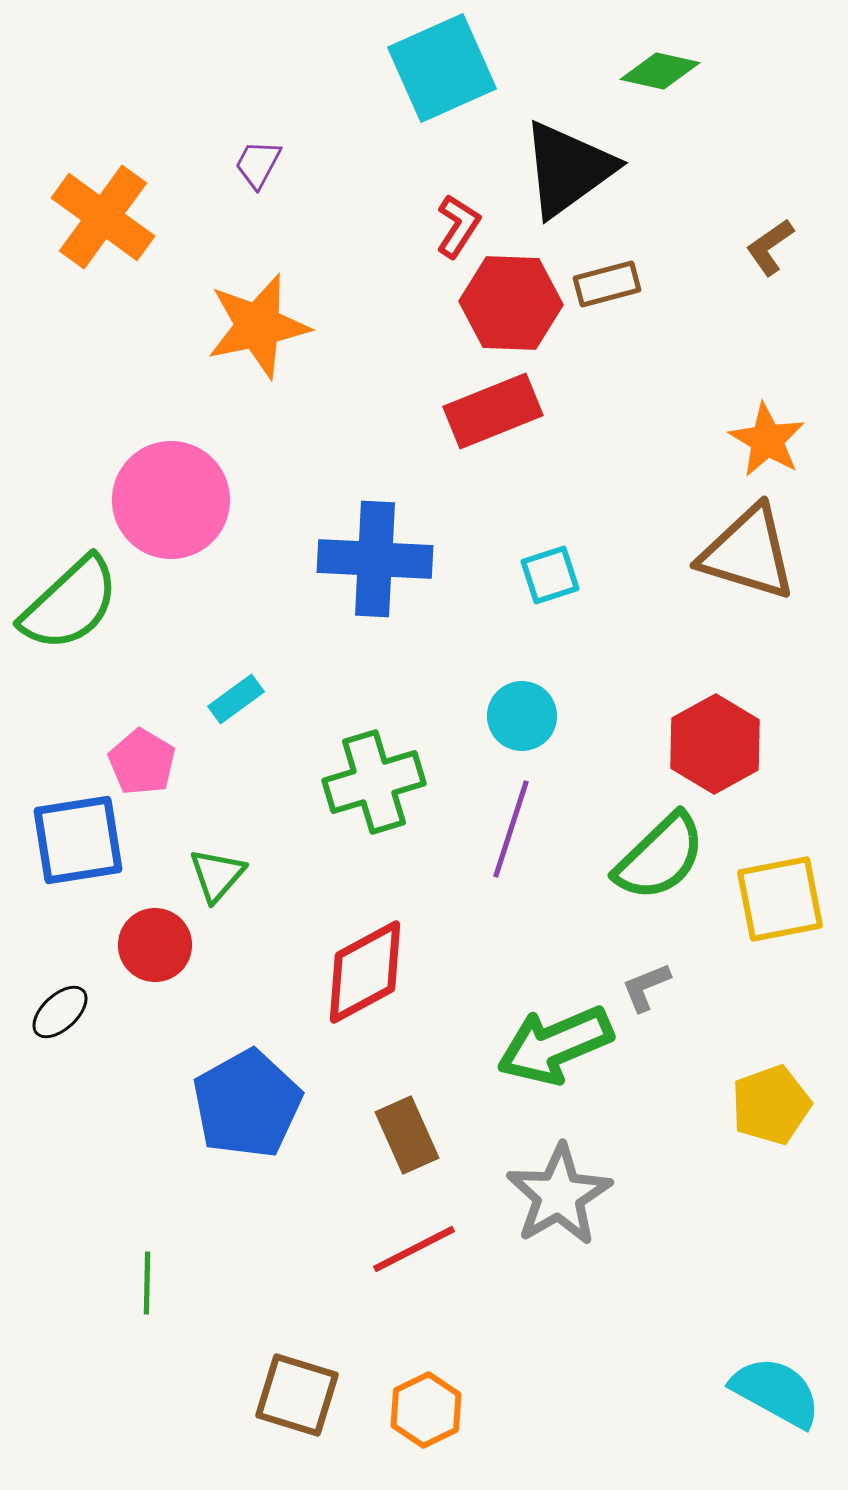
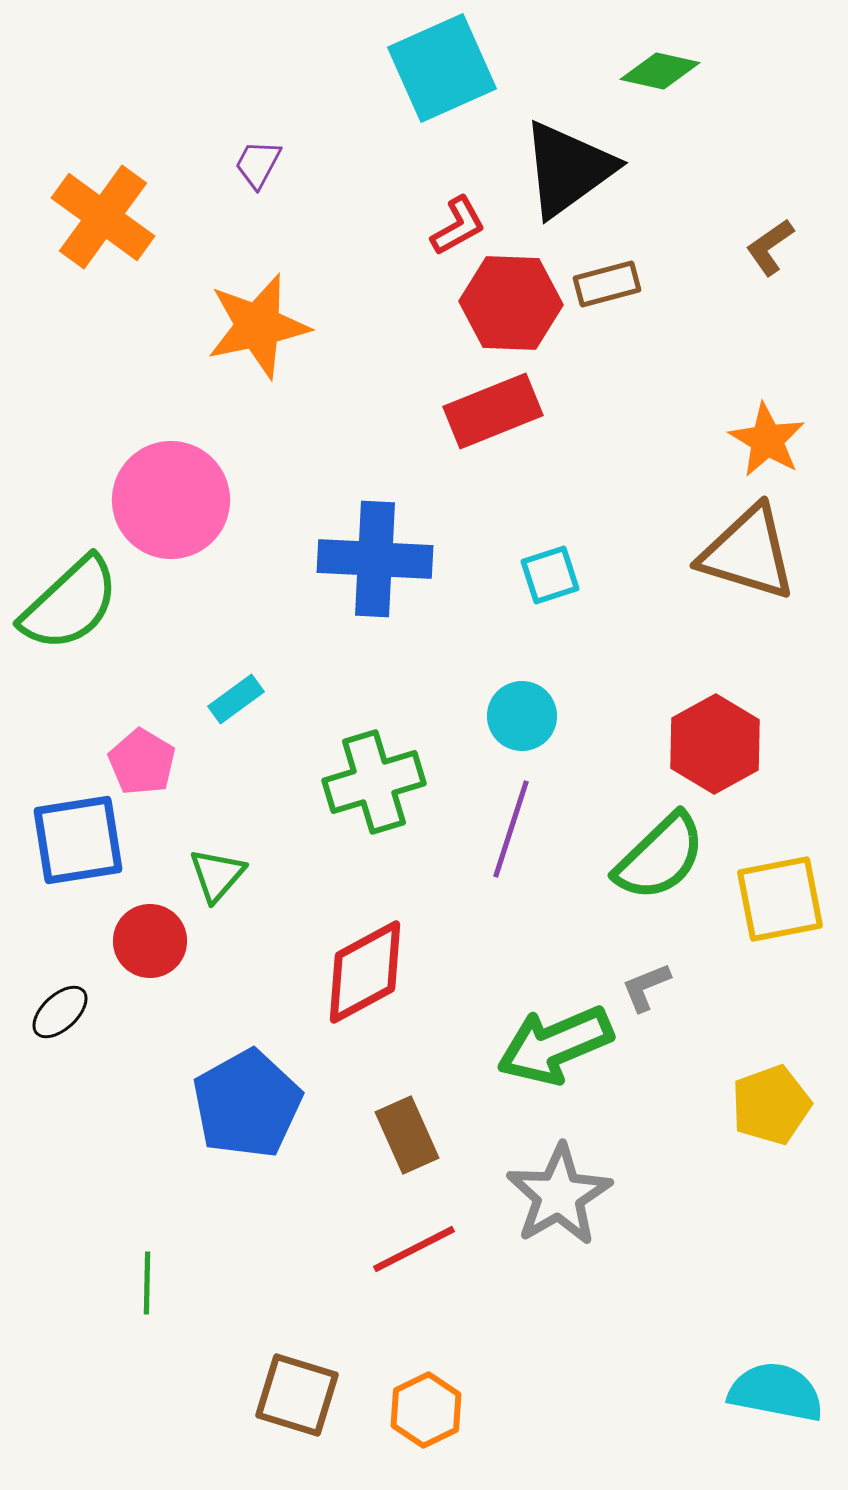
red L-shape at (458, 226): rotated 28 degrees clockwise
red circle at (155, 945): moved 5 px left, 4 px up
cyan semicircle at (776, 1392): rotated 18 degrees counterclockwise
